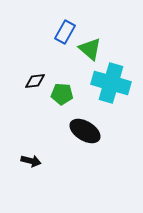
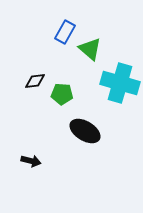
cyan cross: moved 9 px right
